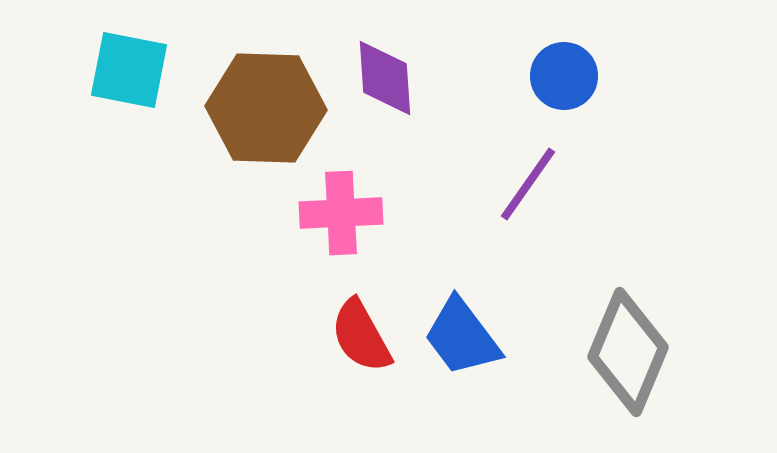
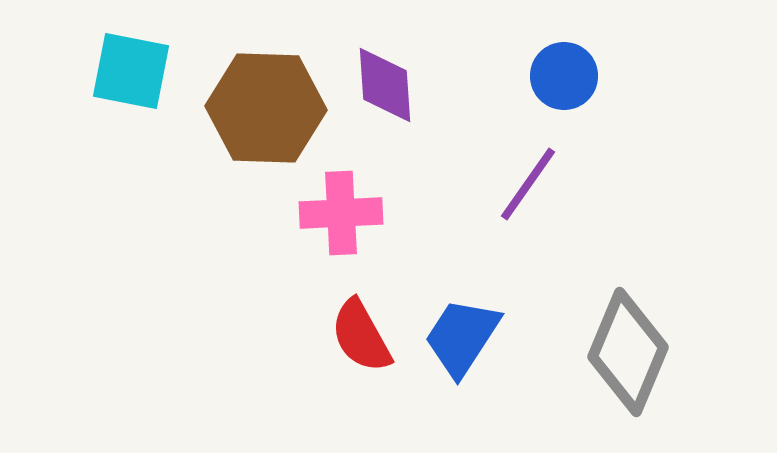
cyan square: moved 2 px right, 1 px down
purple diamond: moved 7 px down
blue trapezoid: rotated 70 degrees clockwise
